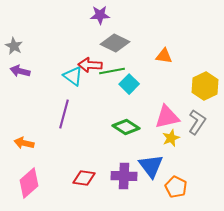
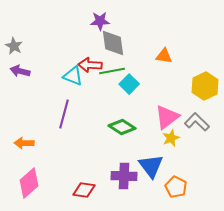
purple star: moved 6 px down
gray diamond: moved 2 px left; rotated 56 degrees clockwise
cyan triangle: rotated 15 degrees counterclockwise
pink triangle: rotated 24 degrees counterclockwise
gray L-shape: rotated 80 degrees counterclockwise
green diamond: moved 4 px left
orange arrow: rotated 12 degrees counterclockwise
red diamond: moved 12 px down
